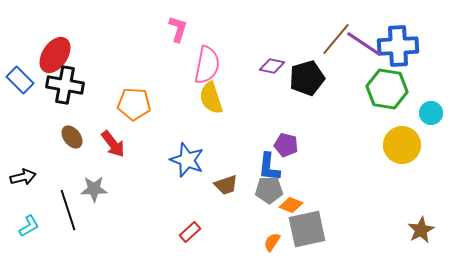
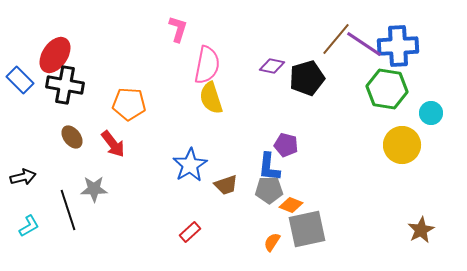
orange pentagon: moved 5 px left
blue star: moved 3 px right, 5 px down; rotated 20 degrees clockwise
